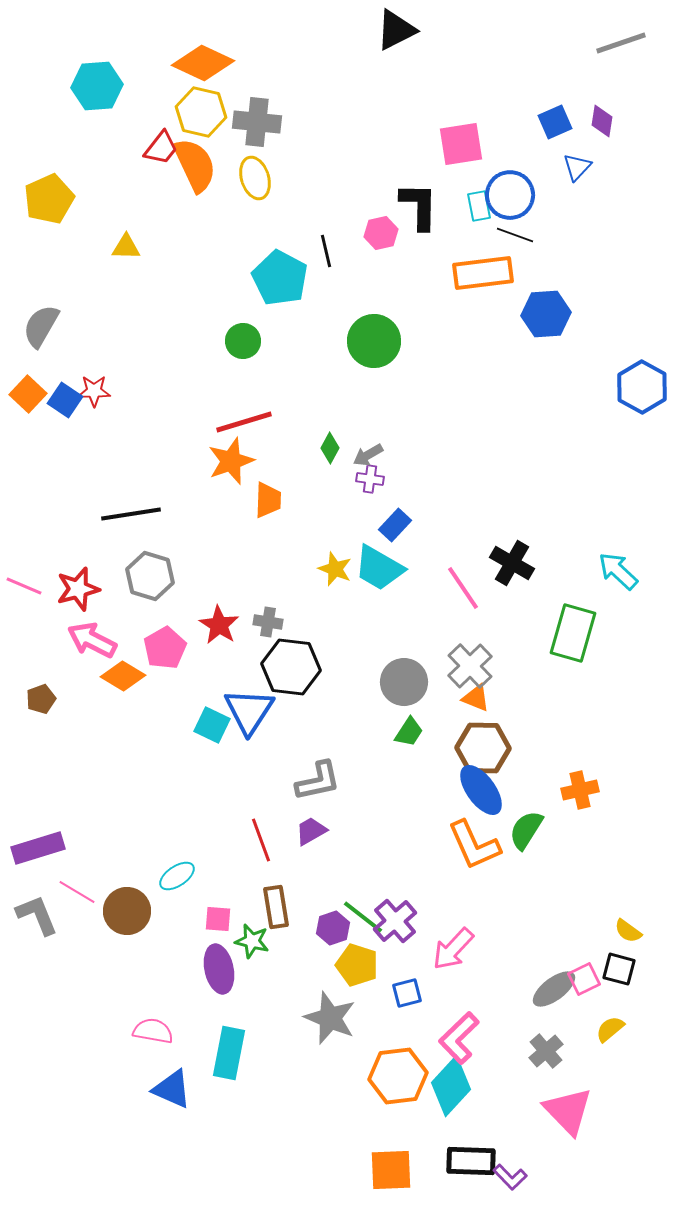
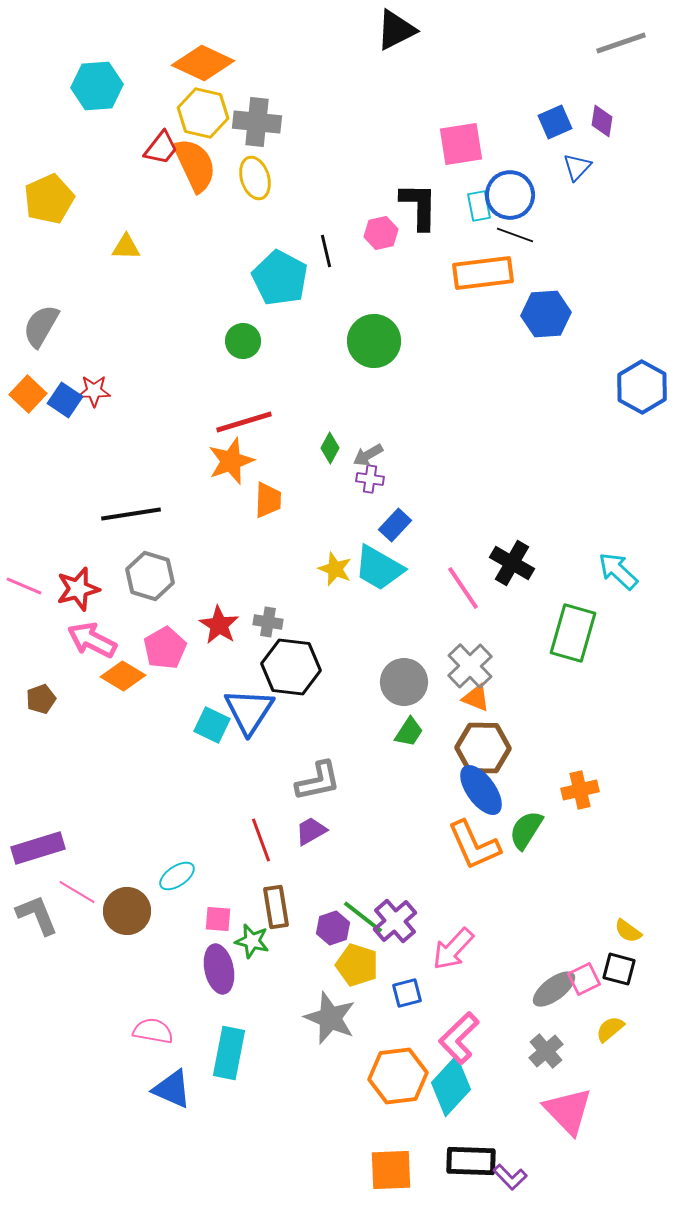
yellow hexagon at (201, 112): moved 2 px right, 1 px down
